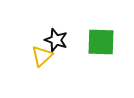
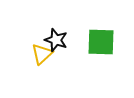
yellow triangle: moved 2 px up
